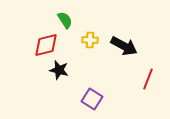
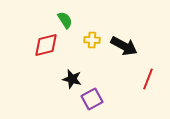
yellow cross: moved 2 px right
black star: moved 13 px right, 9 px down
purple square: rotated 30 degrees clockwise
